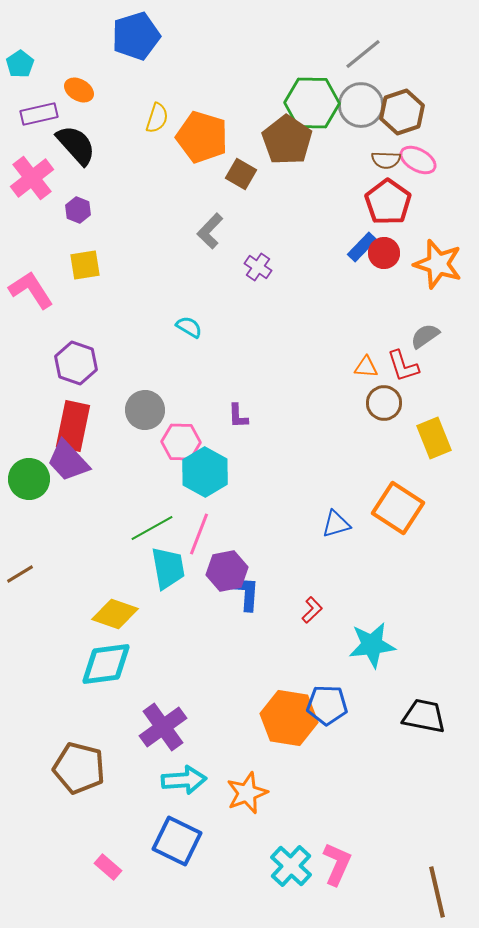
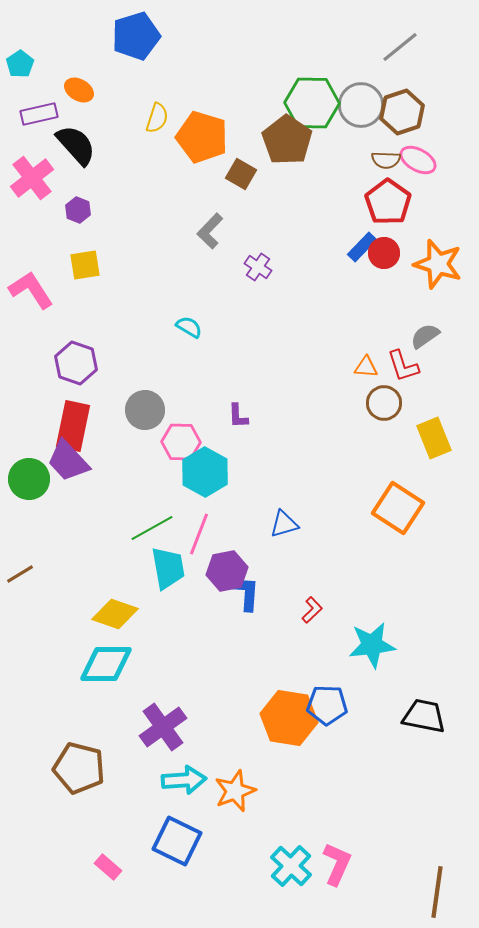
gray line at (363, 54): moved 37 px right, 7 px up
blue triangle at (336, 524): moved 52 px left
cyan diamond at (106, 664): rotated 8 degrees clockwise
orange star at (247, 793): moved 12 px left, 2 px up
brown line at (437, 892): rotated 21 degrees clockwise
